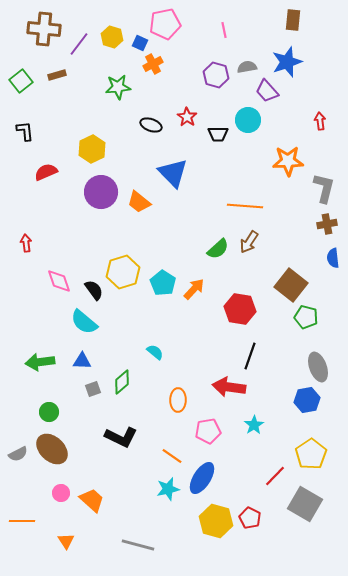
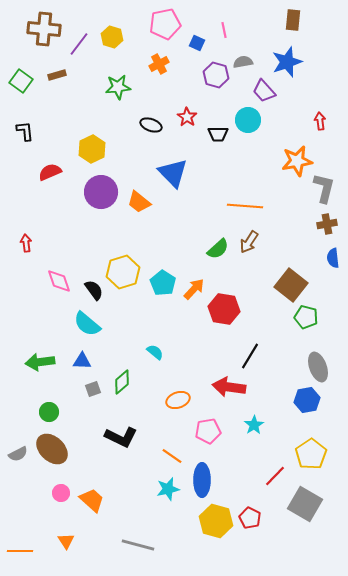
blue square at (140, 43): moved 57 px right
orange cross at (153, 64): moved 6 px right
gray semicircle at (247, 67): moved 4 px left, 5 px up
green square at (21, 81): rotated 15 degrees counterclockwise
purple trapezoid at (267, 91): moved 3 px left
orange star at (288, 161): moved 9 px right; rotated 8 degrees counterclockwise
red semicircle at (46, 172): moved 4 px right
red hexagon at (240, 309): moved 16 px left
cyan semicircle at (84, 322): moved 3 px right, 2 px down
black line at (250, 356): rotated 12 degrees clockwise
orange ellipse at (178, 400): rotated 70 degrees clockwise
blue ellipse at (202, 478): moved 2 px down; rotated 32 degrees counterclockwise
orange line at (22, 521): moved 2 px left, 30 px down
